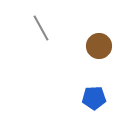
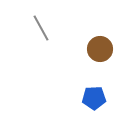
brown circle: moved 1 px right, 3 px down
